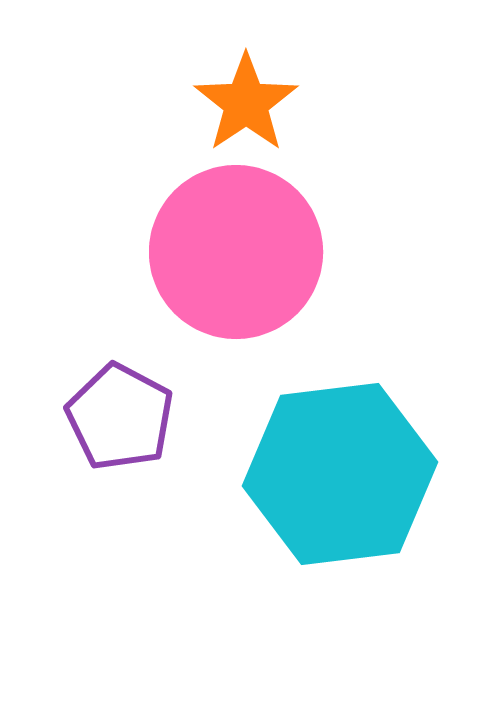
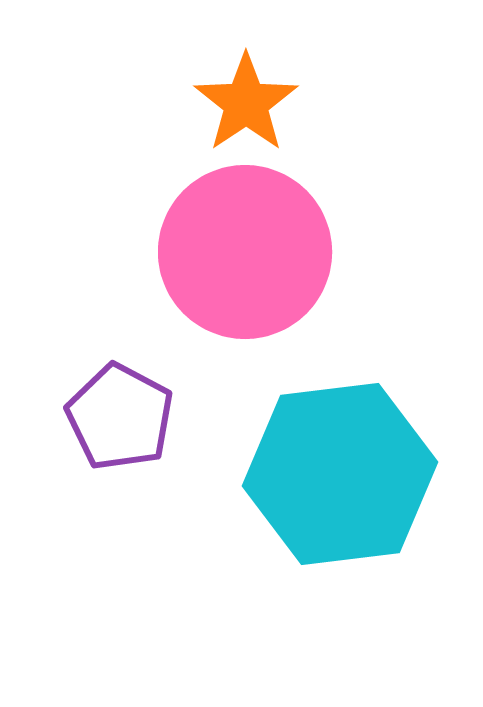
pink circle: moved 9 px right
